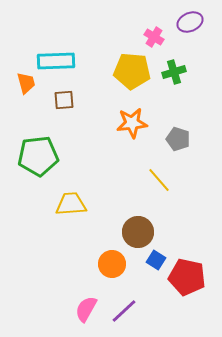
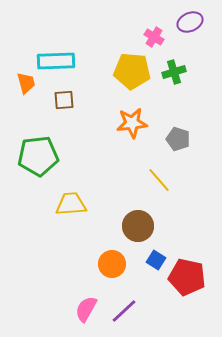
brown circle: moved 6 px up
